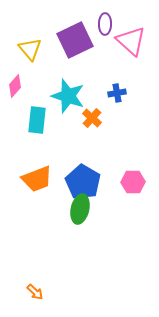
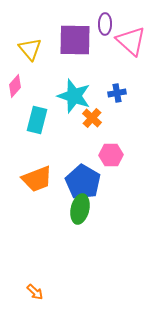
purple square: rotated 27 degrees clockwise
cyan star: moved 6 px right
cyan rectangle: rotated 8 degrees clockwise
pink hexagon: moved 22 px left, 27 px up
